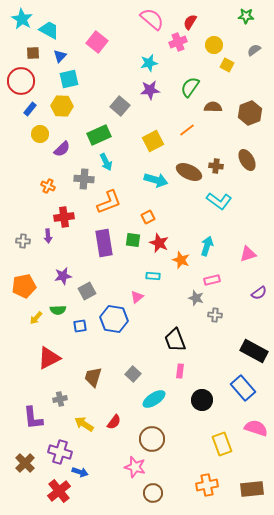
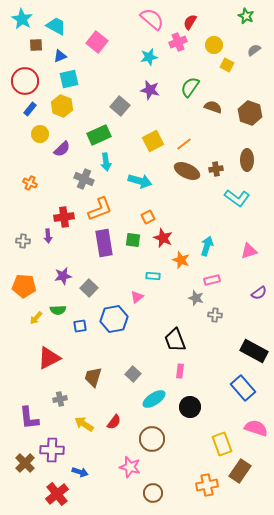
green star at (246, 16): rotated 21 degrees clockwise
cyan trapezoid at (49, 30): moved 7 px right, 4 px up
brown square at (33, 53): moved 3 px right, 8 px up
blue triangle at (60, 56): rotated 24 degrees clockwise
cyan star at (149, 63): moved 6 px up
red circle at (21, 81): moved 4 px right
purple star at (150, 90): rotated 18 degrees clockwise
yellow hexagon at (62, 106): rotated 20 degrees clockwise
brown semicircle at (213, 107): rotated 18 degrees clockwise
brown hexagon at (250, 113): rotated 20 degrees counterclockwise
orange line at (187, 130): moved 3 px left, 14 px down
brown ellipse at (247, 160): rotated 30 degrees clockwise
cyan arrow at (106, 162): rotated 18 degrees clockwise
brown cross at (216, 166): moved 3 px down; rotated 16 degrees counterclockwise
brown ellipse at (189, 172): moved 2 px left, 1 px up
gray cross at (84, 179): rotated 18 degrees clockwise
cyan arrow at (156, 180): moved 16 px left, 1 px down
orange cross at (48, 186): moved 18 px left, 3 px up
cyan L-shape at (219, 201): moved 18 px right, 3 px up
orange L-shape at (109, 202): moved 9 px left, 7 px down
red star at (159, 243): moved 4 px right, 5 px up
pink triangle at (248, 254): moved 1 px right, 3 px up
orange pentagon at (24, 286): rotated 15 degrees clockwise
gray square at (87, 291): moved 2 px right, 3 px up; rotated 18 degrees counterclockwise
blue hexagon at (114, 319): rotated 20 degrees counterclockwise
black circle at (202, 400): moved 12 px left, 7 px down
purple L-shape at (33, 418): moved 4 px left
purple cross at (60, 452): moved 8 px left, 2 px up; rotated 15 degrees counterclockwise
pink star at (135, 467): moved 5 px left
brown rectangle at (252, 489): moved 12 px left, 18 px up; rotated 50 degrees counterclockwise
red cross at (59, 491): moved 2 px left, 3 px down
